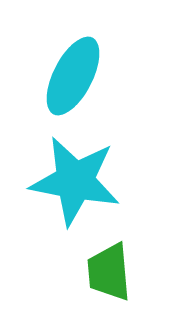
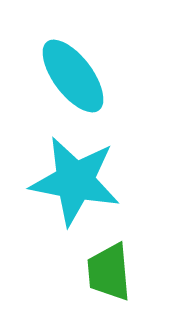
cyan ellipse: rotated 64 degrees counterclockwise
